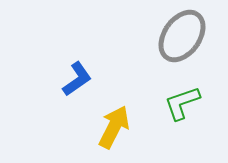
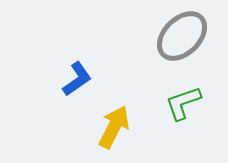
gray ellipse: rotated 10 degrees clockwise
green L-shape: moved 1 px right
